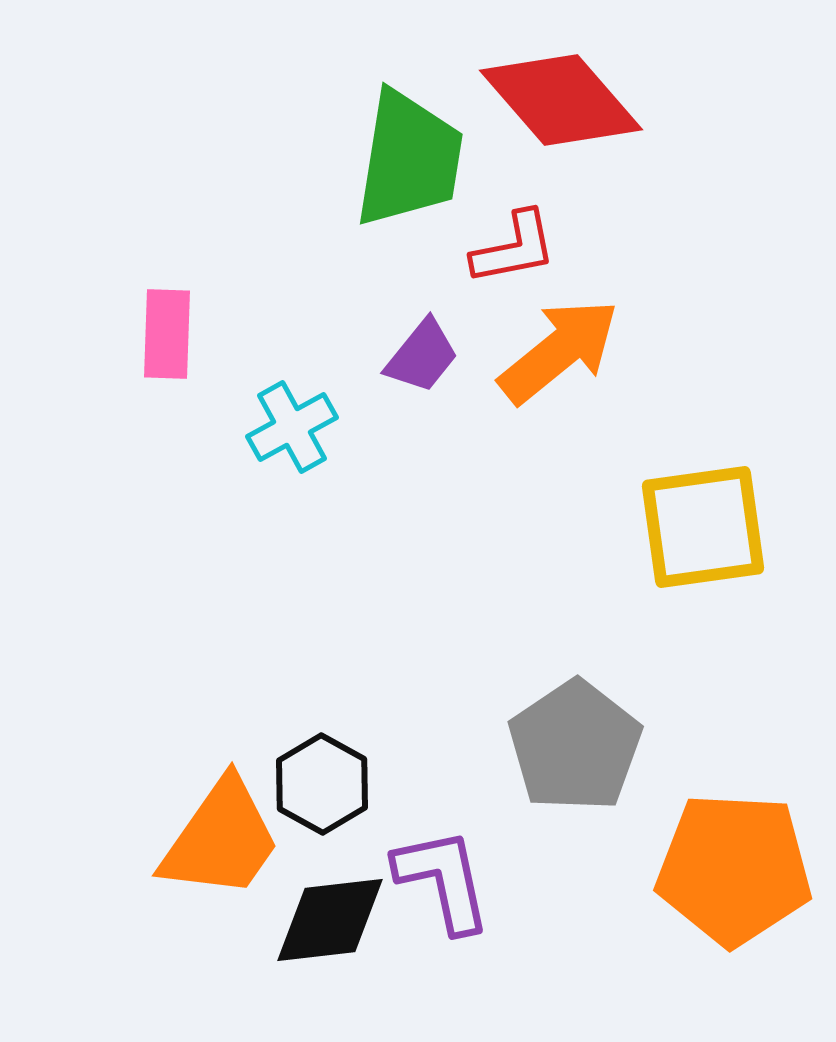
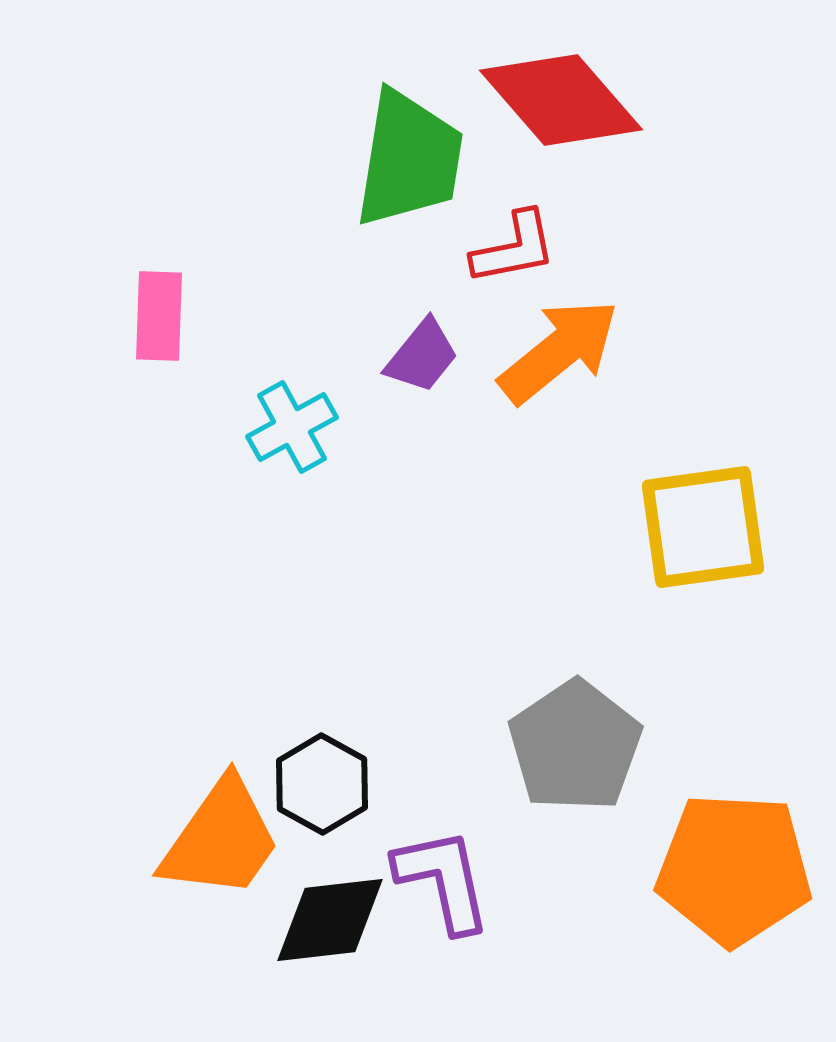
pink rectangle: moved 8 px left, 18 px up
